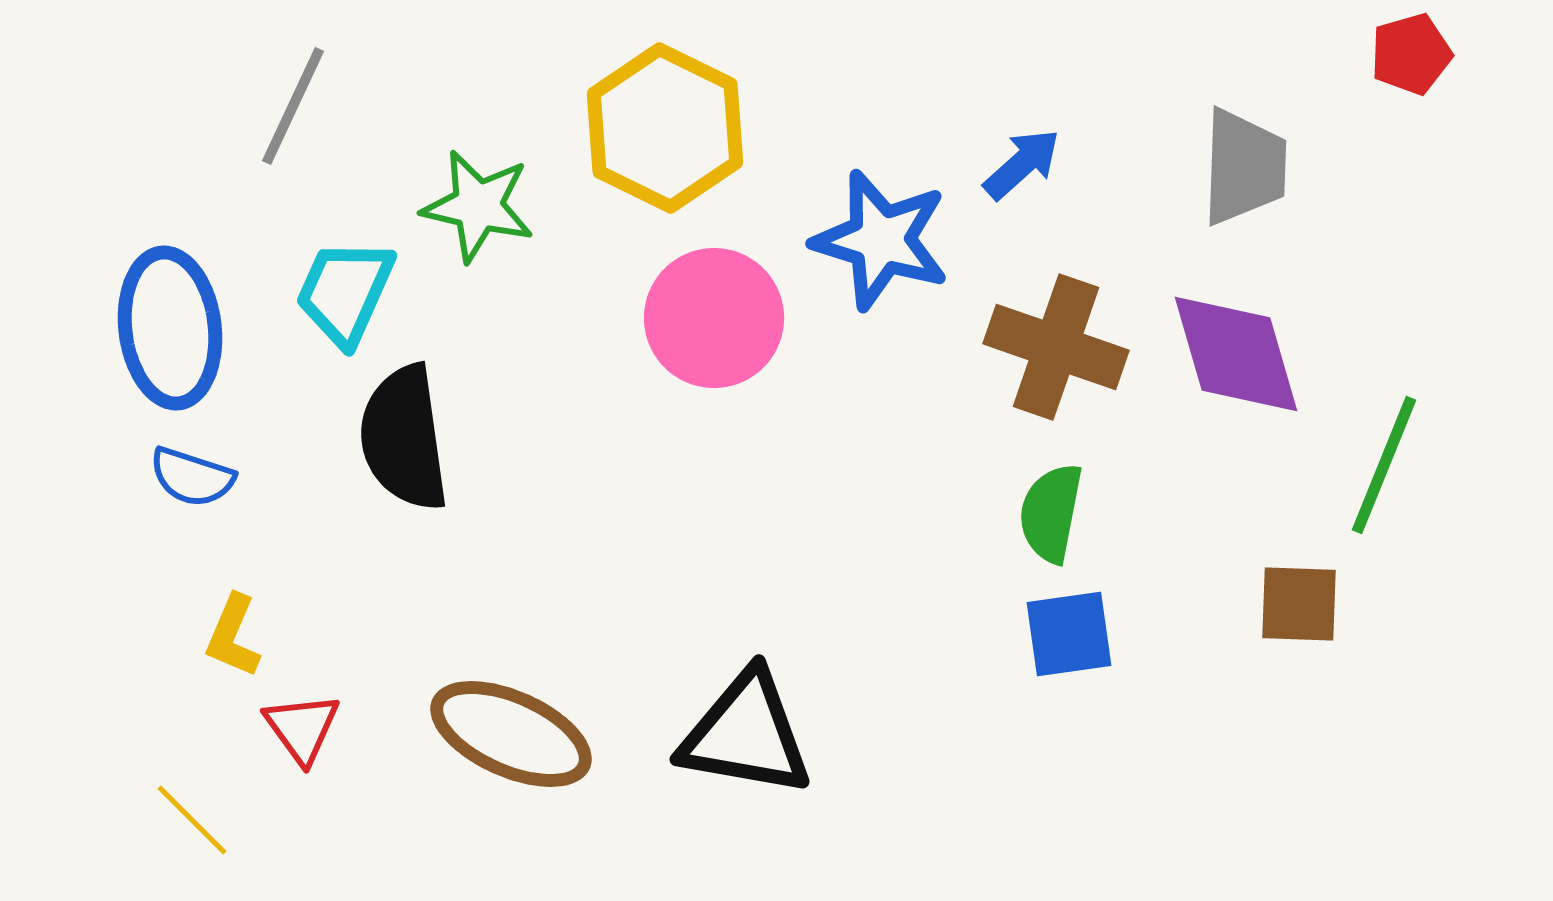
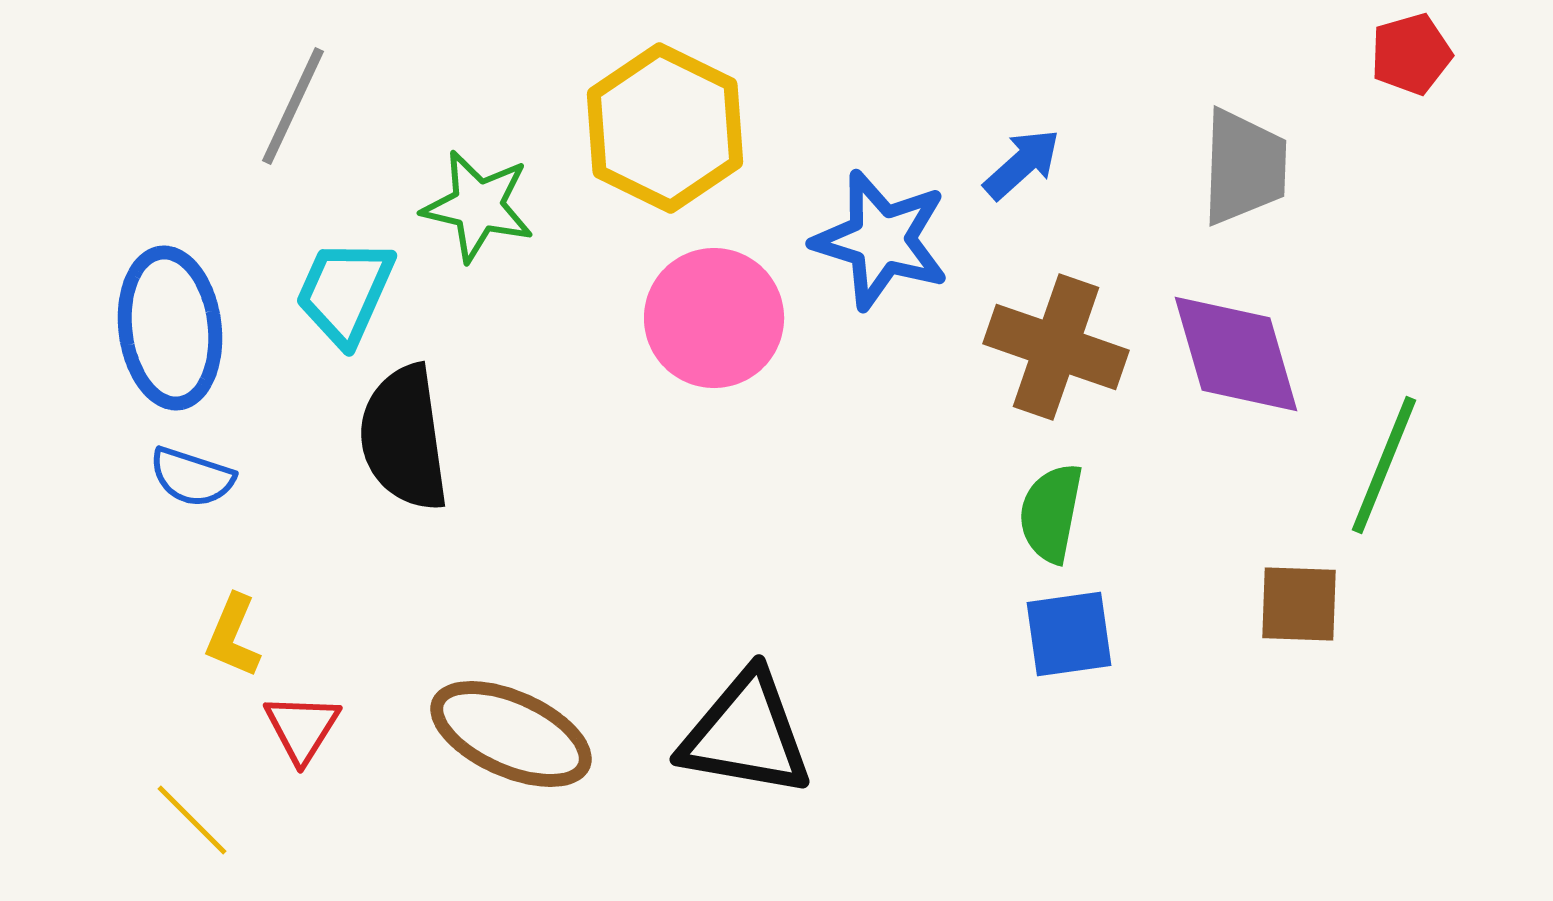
red triangle: rotated 8 degrees clockwise
